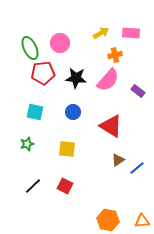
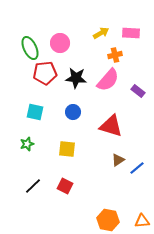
red pentagon: moved 2 px right
red triangle: rotated 15 degrees counterclockwise
